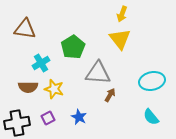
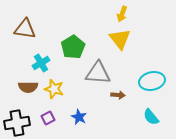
brown arrow: moved 8 px right; rotated 64 degrees clockwise
